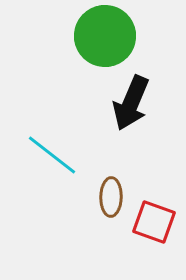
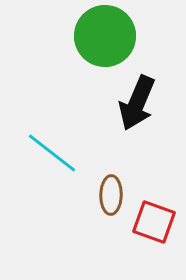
black arrow: moved 6 px right
cyan line: moved 2 px up
brown ellipse: moved 2 px up
